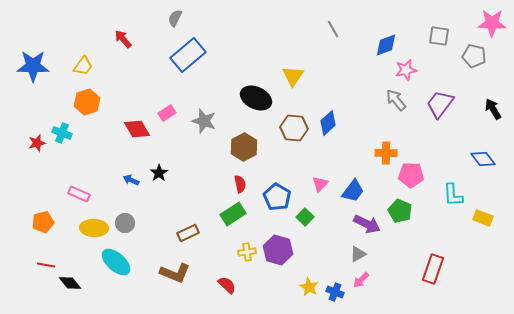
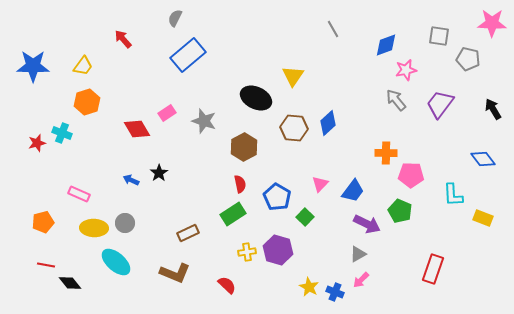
gray pentagon at (474, 56): moved 6 px left, 3 px down
